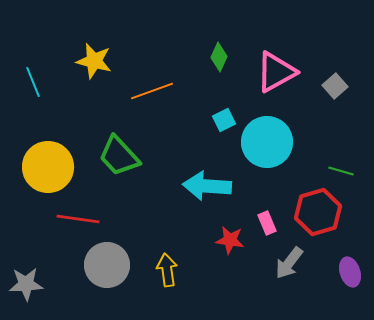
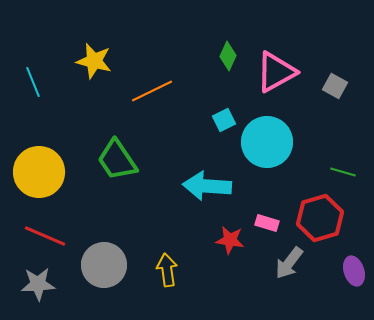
green diamond: moved 9 px right, 1 px up
gray square: rotated 20 degrees counterclockwise
orange line: rotated 6 degrees counterclockwise
green trapezoid: moved 2 px left, 4 px down; rotated 9 degrees clockwise
yellow circle: moved 9 px left, 5 px down
green line: moved 2 px right, 1 px down
red hexagon: moved 2 px right, 6 px down
red line: moved 33 px left, 17 px down; rotated 15 degrees clockwise
pink rectangle: rotated 50 degrees counterclockwise
gray circle: moved 3 px left
purple ellipse: moved 4 px right, 1 px up
gray star: moved 12 px right
